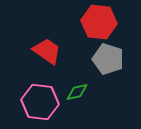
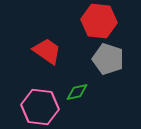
red hexagon: moved 1 px up
pink hexagon: moved 5 px down
